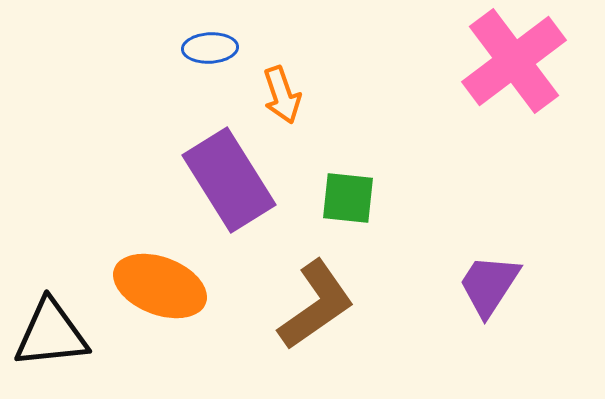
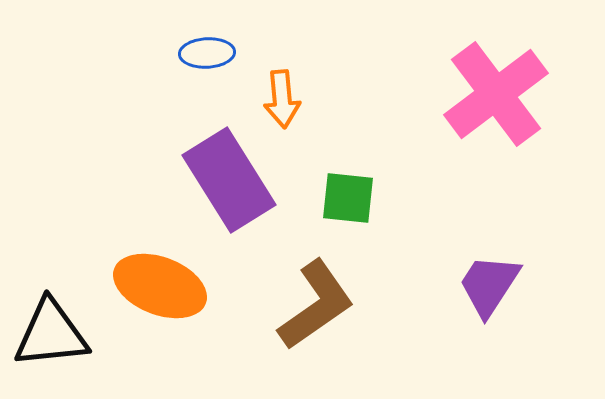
blue ellipse: moved 3 px left, 5 px down
pink cross: moved 18 px left, 33 px down
orange arrow: moved 4 px down; rotated 14 degrees clockwise
